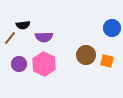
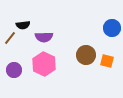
purple circle: moved 5 px left, 6 px down
